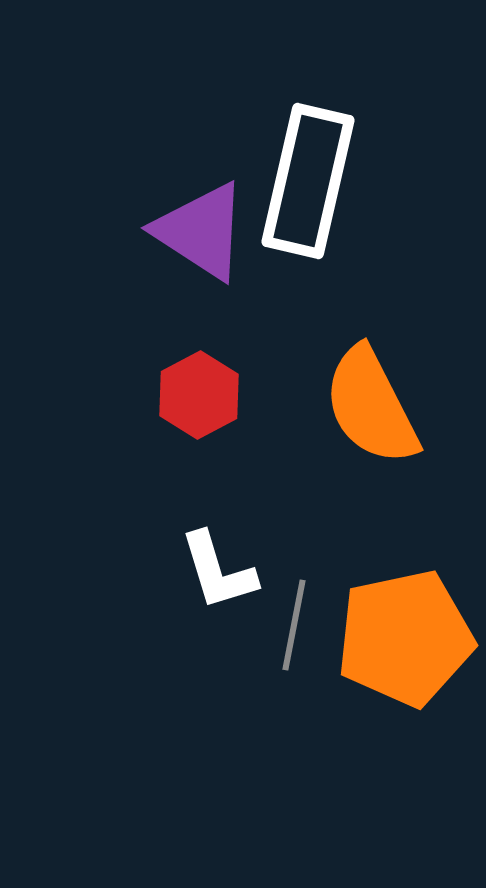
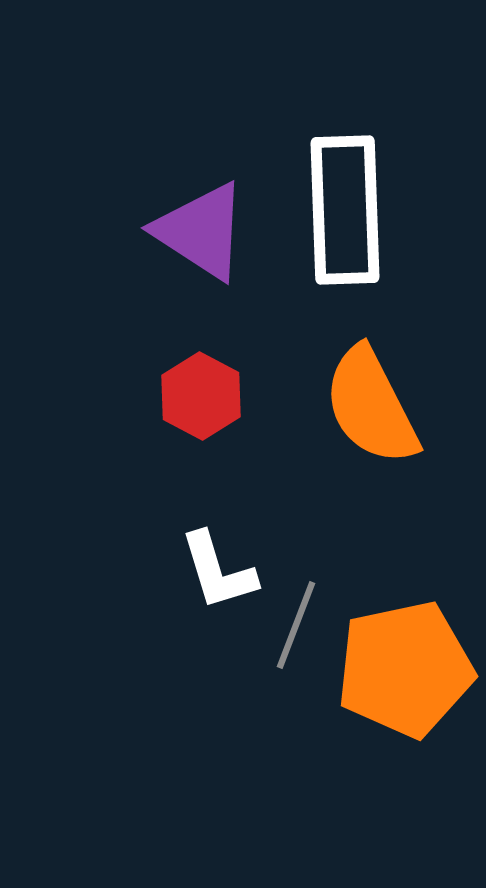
white rectangle: moved 37 px right, 29 px down; rotated 15 degrees counterclockwise
red hexagon: moved 2 px right, 1 px down; rotated 4 degrees counterclockwise
gray line: moved 2 px right; rotated 10 degrees clockwise
orange pentagon: moved 31 px down
